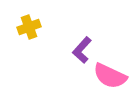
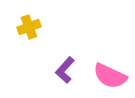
purple L-shape: moved 17 px left, 20 px down
